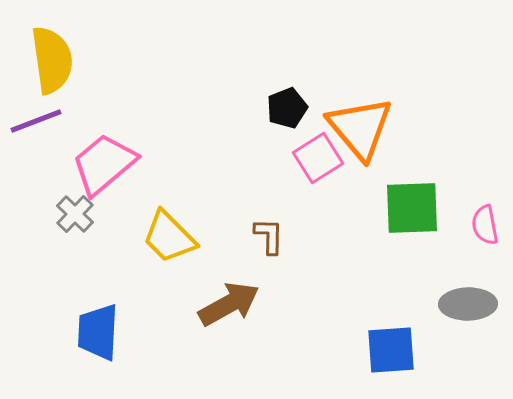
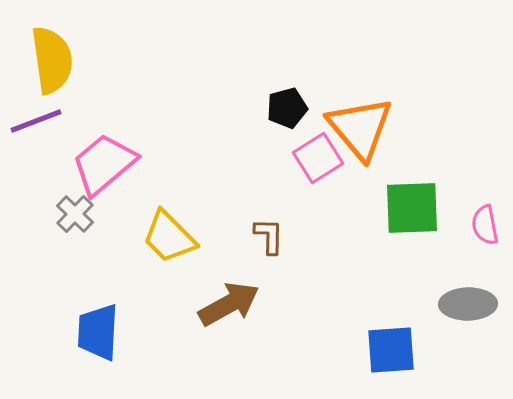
black pentagon: rotated 6 degrees clockwise
